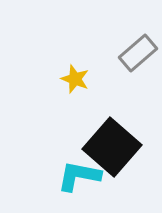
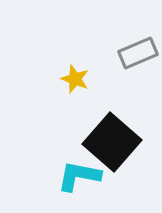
gray rectangle: rotated 18 degrees clockwise
black square: moved 5 px up
